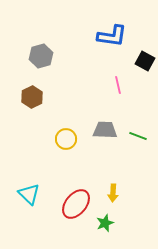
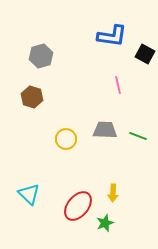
black square: moved 7 px up
brown hexagon: rotated 15 degrees counterclockwise
red ellipse: moved 2 px right, 2 px down
